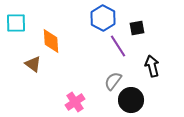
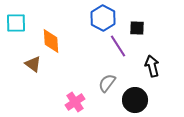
black square: rotated 14 degrees clockwise
gray semicircle: moved 6 px left, 2 px down
black circle: moved 4 px right
